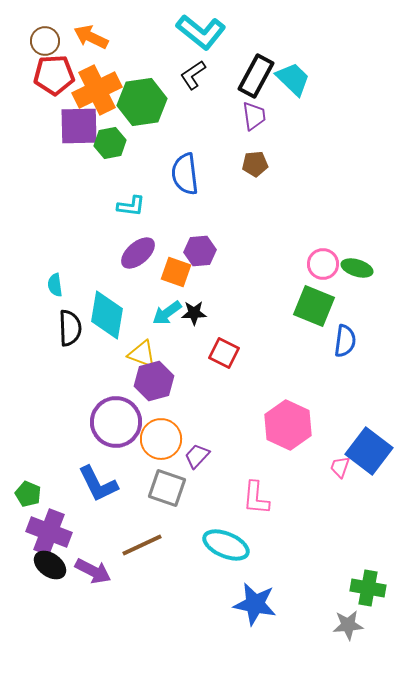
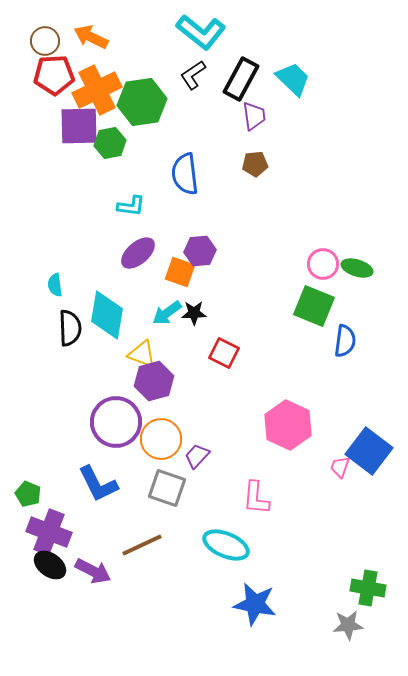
black rectangle at (256, 76): moved 15 px left, 3 px down
orange square at (176, 272): moved 4 px right
